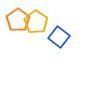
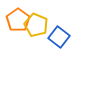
yellow pentagon: moved 3 px down; rotated 10 degrees counterclockwise
